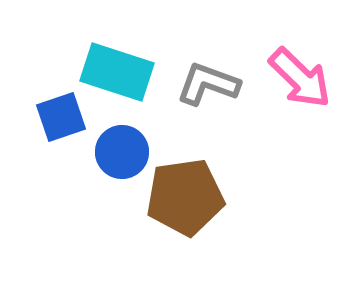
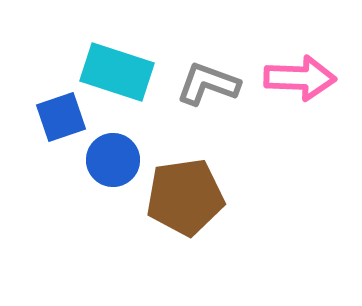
pink arrow: rotated 42 degrees counterclockwise
blue circle: moved 9 px left, 8 px down
